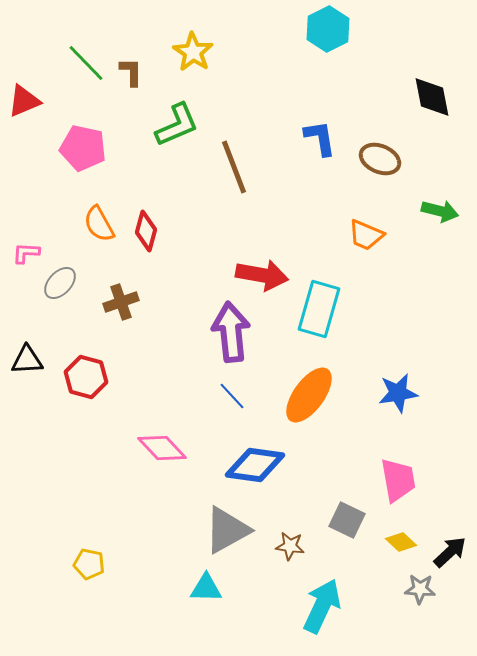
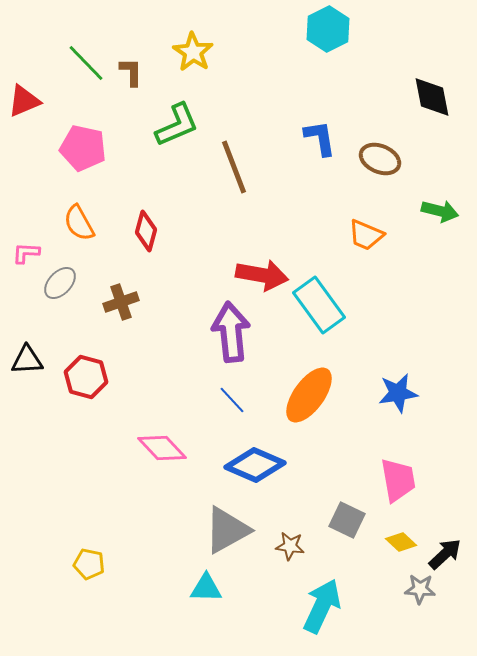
orange semicircle: moved 20 px left, 1 px up
cyan rectangle: moved 4 px up; rotated 52 degrees counterclockwise
blue line: moved 4 px down
blue diamond: rotated 16 degrees clockwise
black arrow: moved 5 px left, 2 px down
